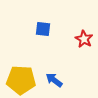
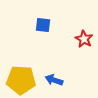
blue square: moved 4 px up
blue arrow: rotated 18 degrees counterclockwise
